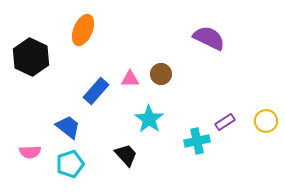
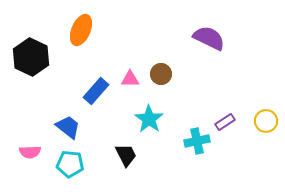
orange ellipse: moved 2 px left
black trapezoid: rotated 15 degrees clockwise
cyan pentagon: rotated 24 degrees clockwise
